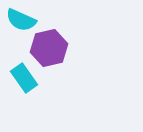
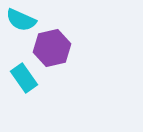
purple hexagon: moved 3 px right
